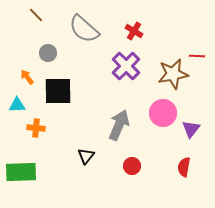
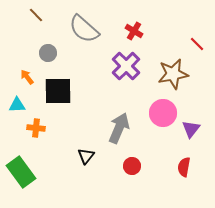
red line: moved 12 px up; rotated 42 degrees clockwise
gray arrow: moved 3 px down
green rectangle: rotated 56 degrees clockwise
